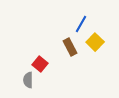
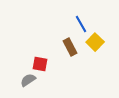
blue line: rotated 60 degrees counterclockwise
red square: rotated 28 degrees counterclockwise
gray semicircle: rotated 56 degrees clockwise
